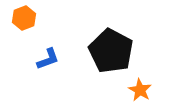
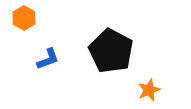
orange hexagon: rotated 10 degrees counterclockwise
orange star: moved 9 px right; rotated 20 degrees clockwise
